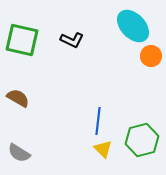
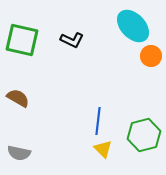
green hexagon: moved 2 px right, 5 px up
gray semicircle: rotated 20 degrees counterclockwise
